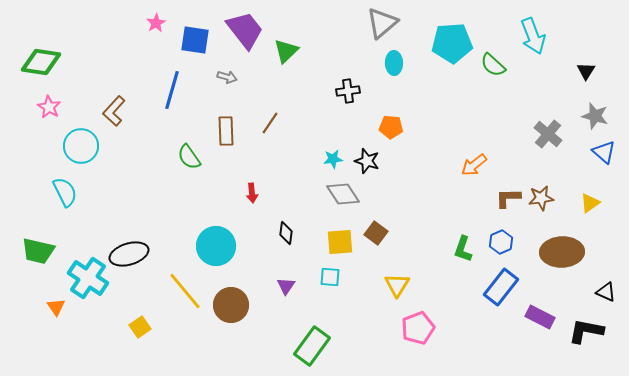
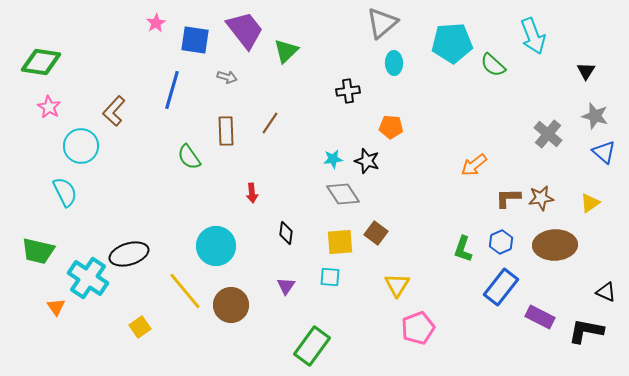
brown ellipse at (562, 252): moved 7 px left, 7 px up
